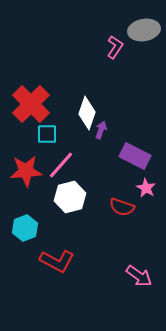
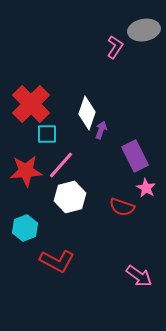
purple rectangle: rotated 36 degrees clockwise
